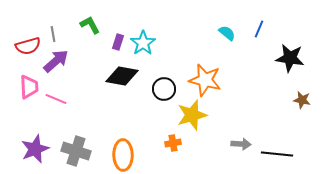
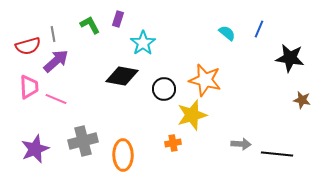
purple rectangle: moved 23 px up
gray cross: moved 7 px right, 10 px up; rotated 32 degrees counterclockwise
